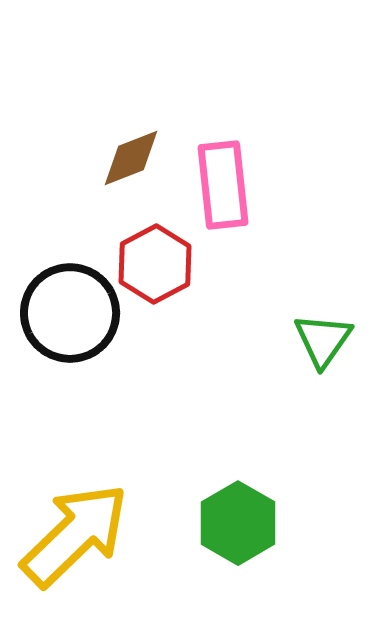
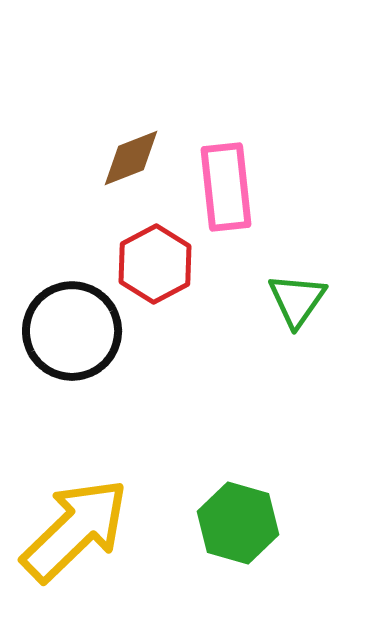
pink rectangle: moved 3 px right, 2 px down
black circle: moved 2 px right, 18 px down
green triangle: moved 26 px left, 40 px up
green hexagon: rotated 14 degrees counterclockwise
yellow arrow: moved 5 px up
